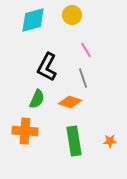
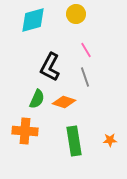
yellow circle: moved 4 px right, 1 px up
black L-shape: moved 3 px right
gray line: moved 2 px right, 1 px up
orange diamond: moved 6 px left
orange star: moved 1 px up
